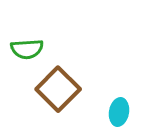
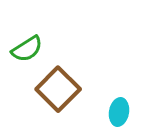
green semicircle: rotated 28 degrees counterclockwise
